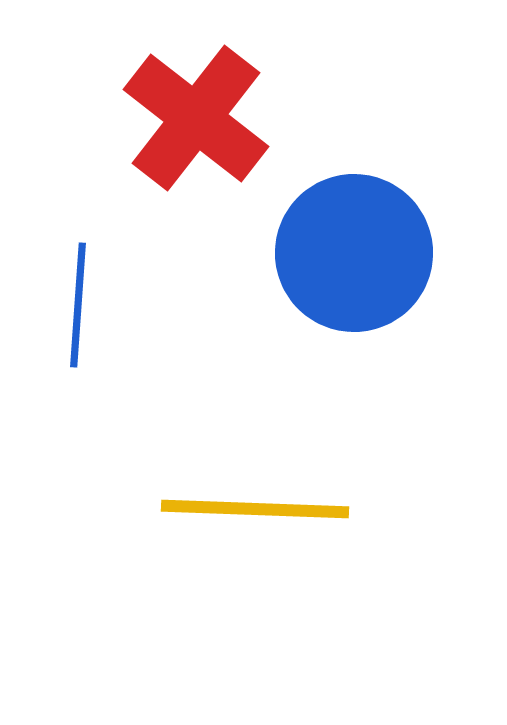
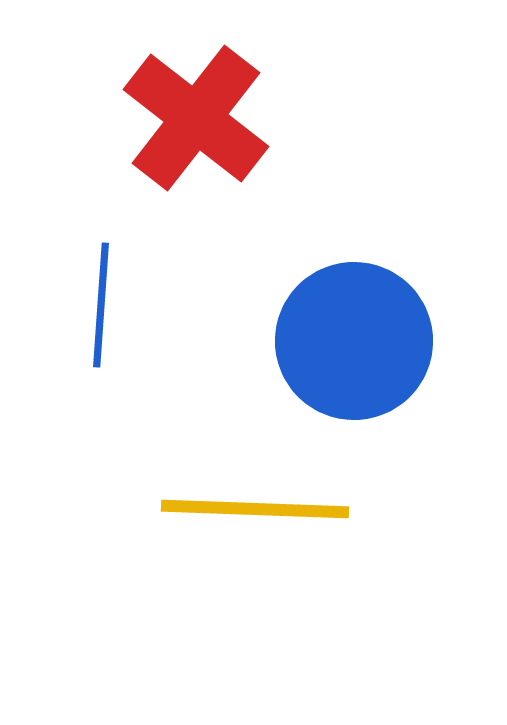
blue circle: moved 88 px down
blue line: moved 23 px right
